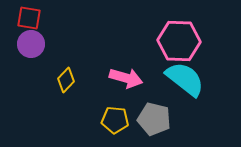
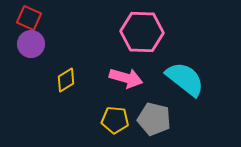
red square: rotated 15 degrees clockwise
pink hexagon: moved 37 px left, 9 px up
yellow diamond: rotated 15 degrees clockwise
